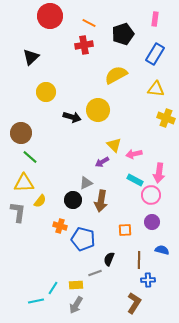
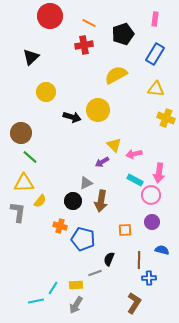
black circle at (73, 200): moved 1 px down
blue cross at (148, 280): moved 1 px right, 2 px up
